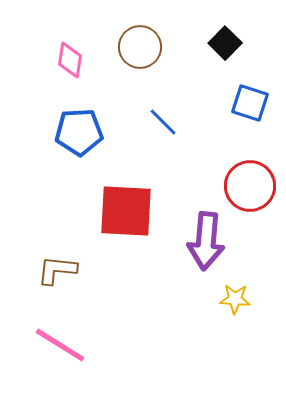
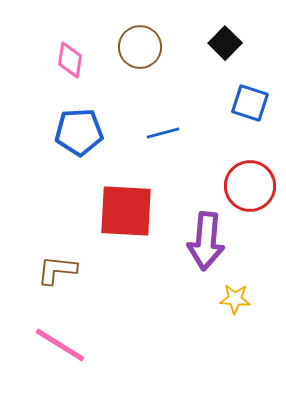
blue line: moved 11 px down; rotated 60 degrees counterclockwise
